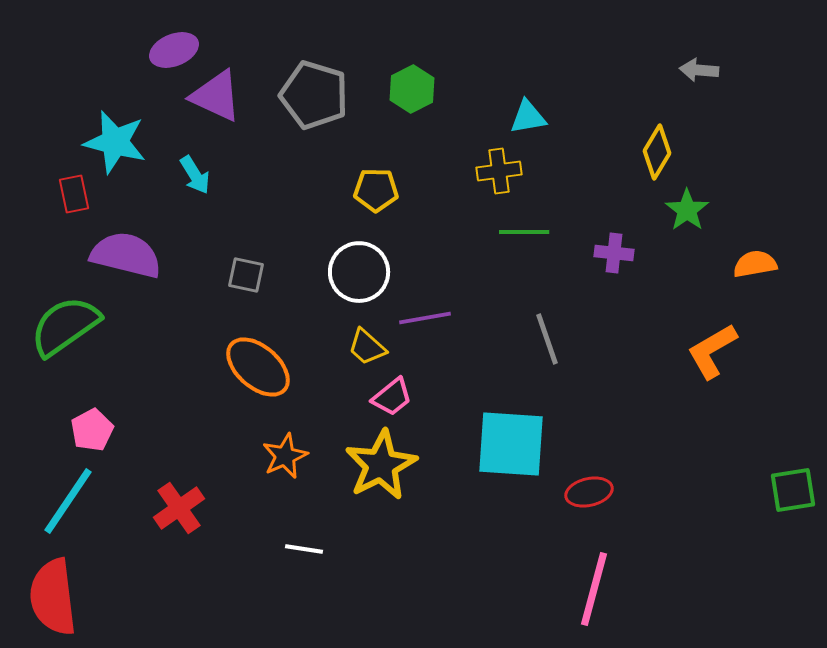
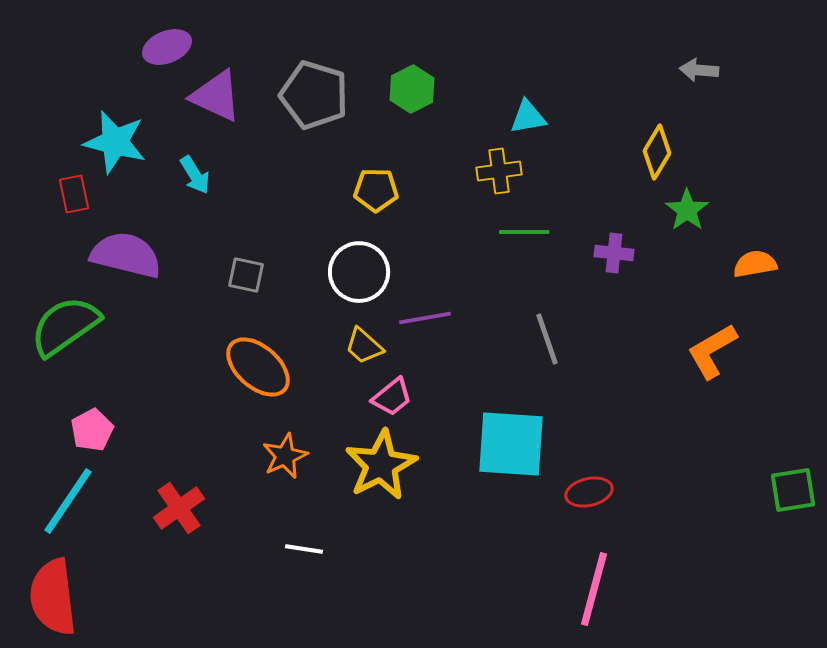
purple ellipse: moved 7 px left, 3 px up
yellow trapezoid: moved 3 px left, 1 px up
